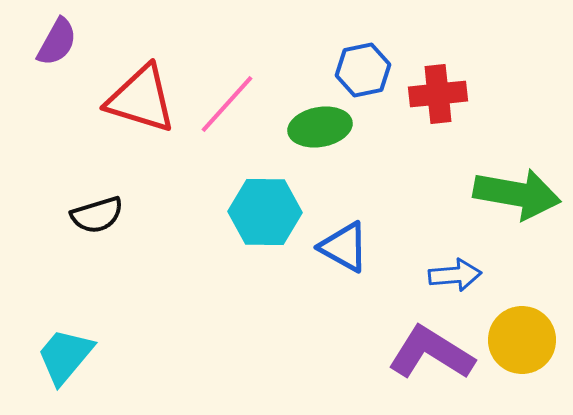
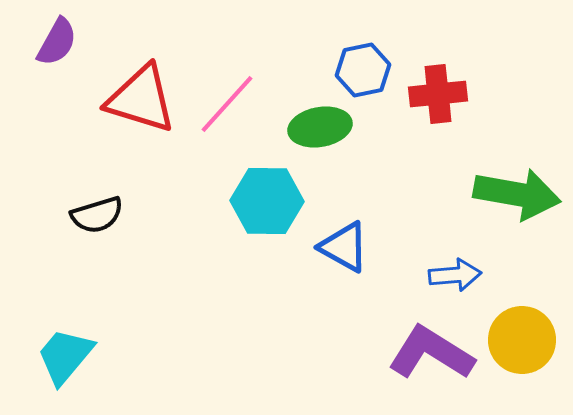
cyan hexagon: moved 2 px right, 11 px up
